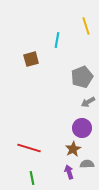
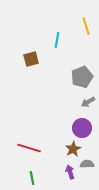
purple arrow: moved 1 px right
